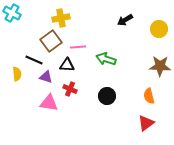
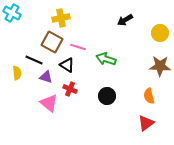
yellow circle: moved 1 px right, 4 px down
brown square: moved 1 px right, 1 px down; rotated 25 degrees counterclockwise
pink line: rotated 21 degrees clockwise
black triangle: rotated 28 degrees clockwise
yellow semicircle: moved 1 px up
pink triangle: rotated 30 degrees clockwise
